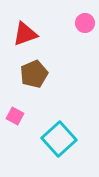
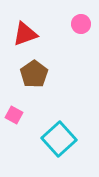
pink circle: moved 4 px left, 1 px down
brown pentagon: rotated 12 degrees counterclockwise
pink square: moved 1 px left, 1 px up
